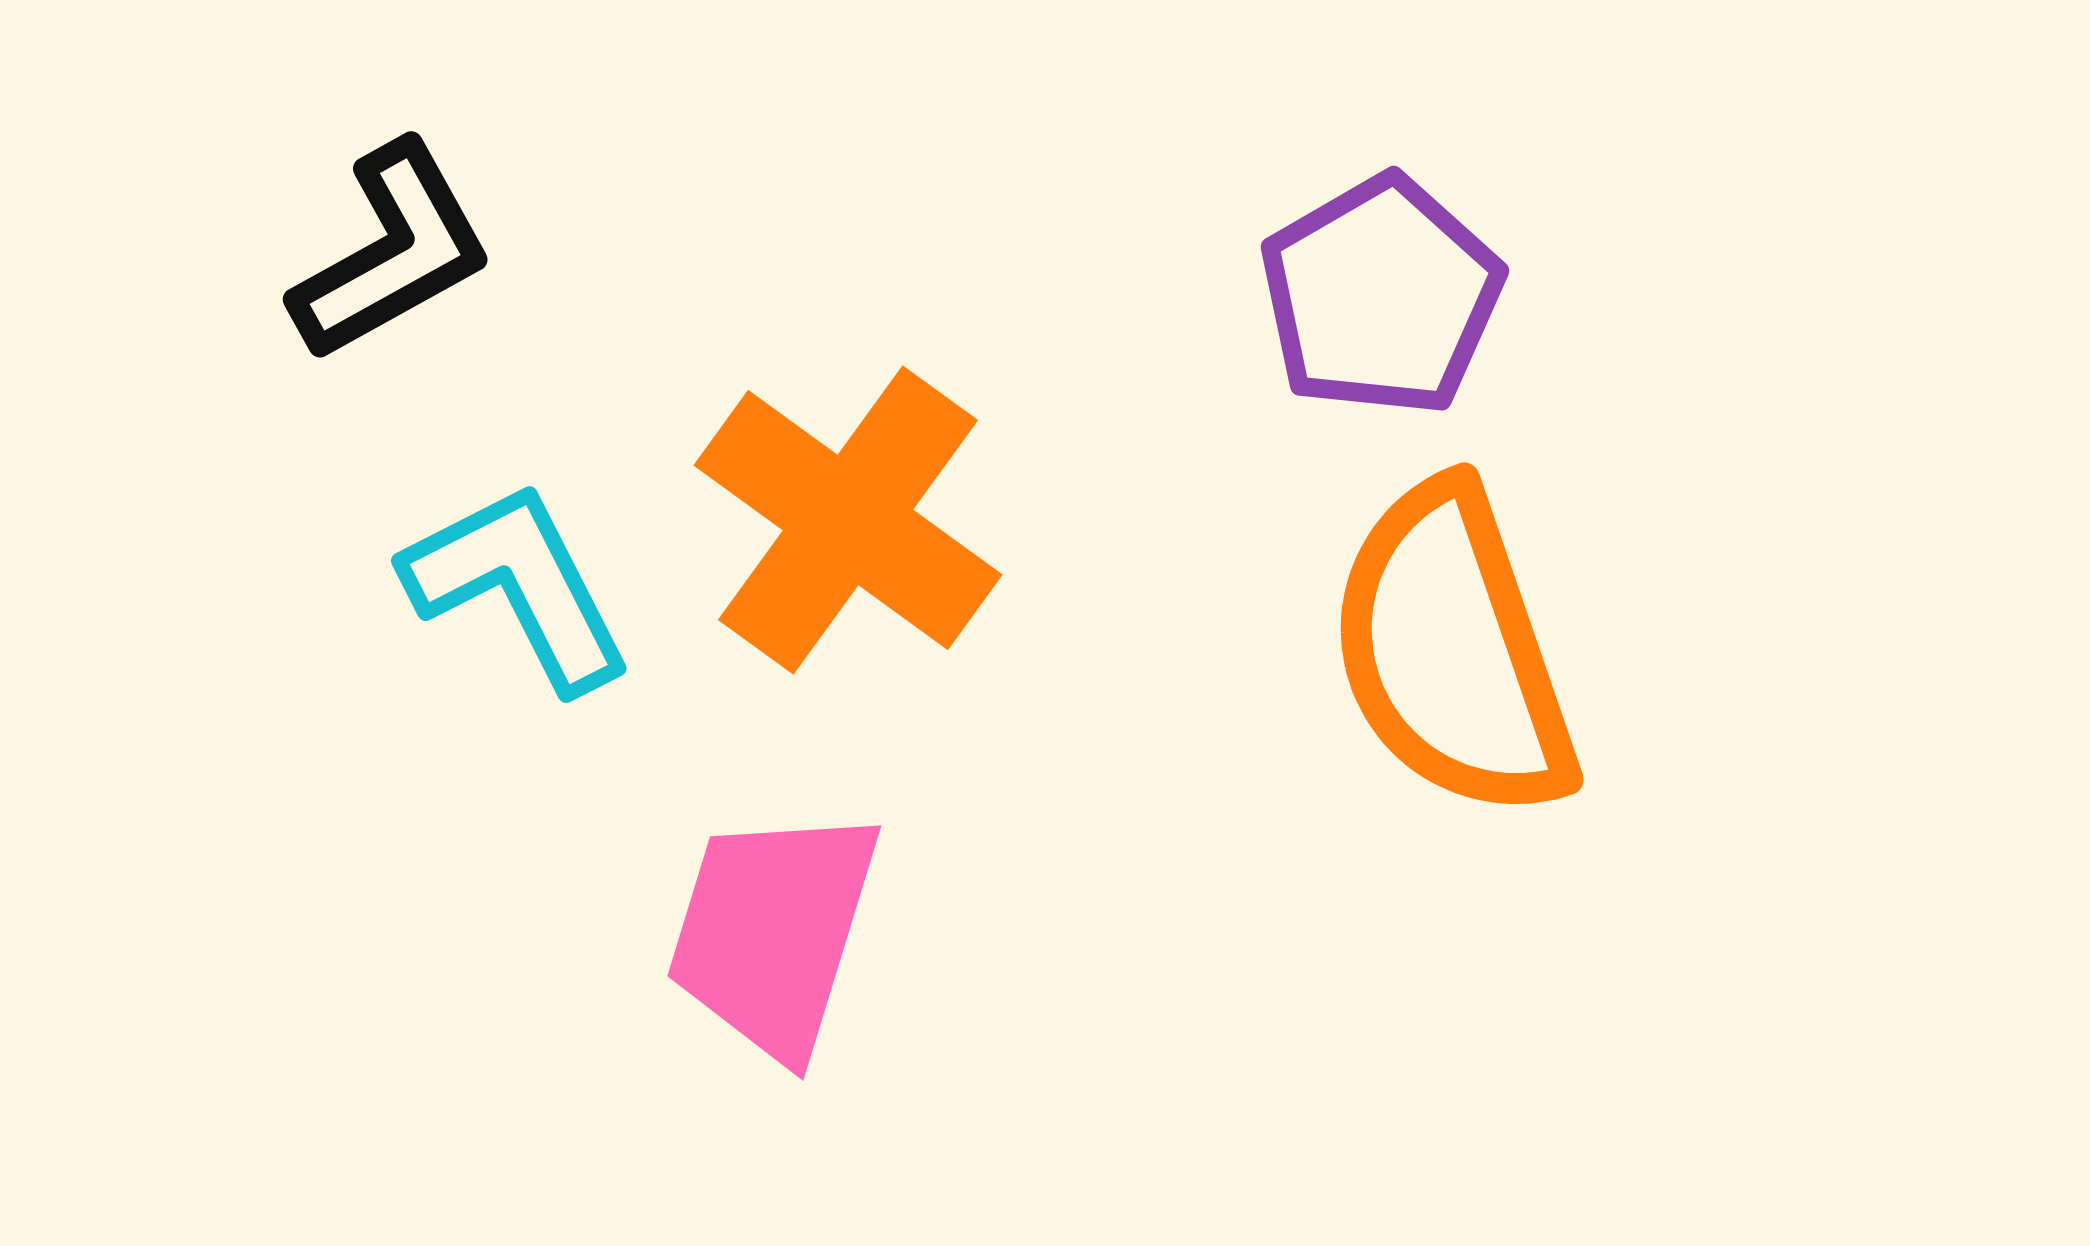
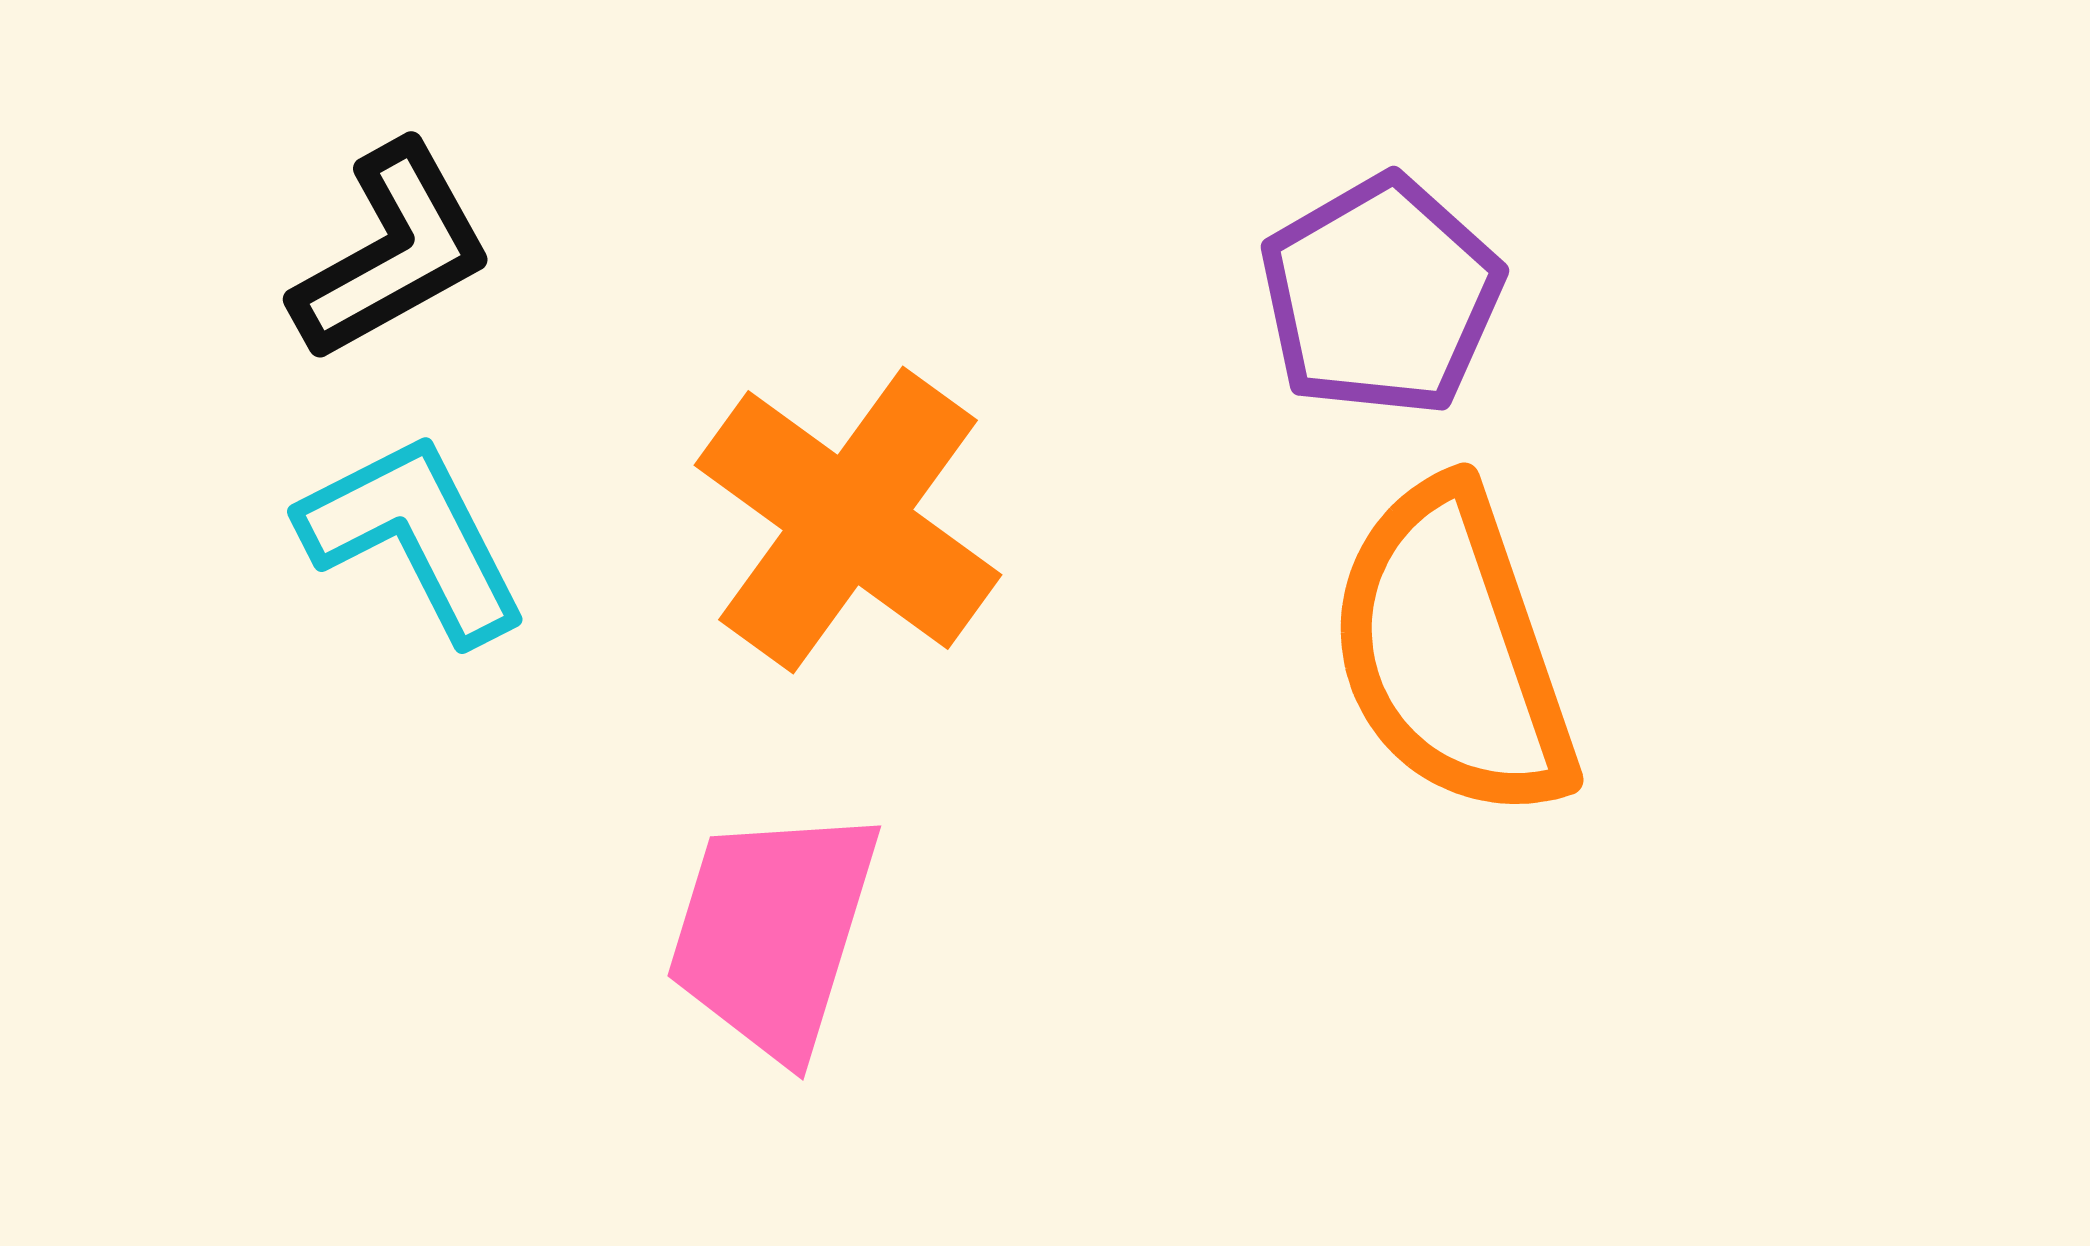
cyan L-shape: moved 104 px left, 49 px up
